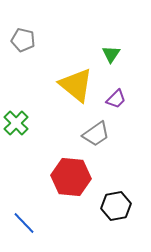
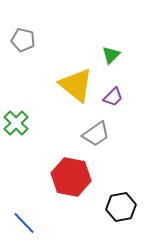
green triangle: moved 1 px down; rotated 12 degrees clockwise
purple trapezoid: moved 3 px left, 2 px up
red hexagon: rotated 6 degrees clockwise
black hexagon: moved 5 px right, 1 px down
